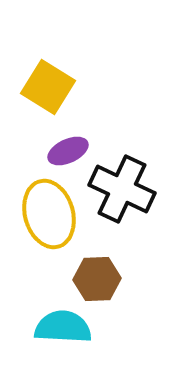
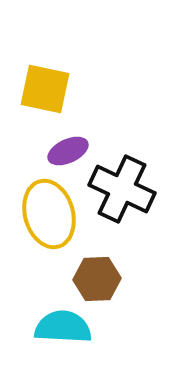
yellow square: moved 3 px left, 2 px down; rotated 20 degrees counterclockwise
